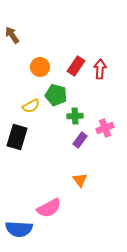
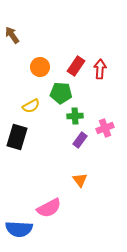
green pentagon: moved 5 px right, 2 px up; rotated 10 degrees counterclockwise
